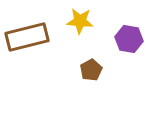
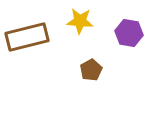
purple hexagon: moved 6 px up
